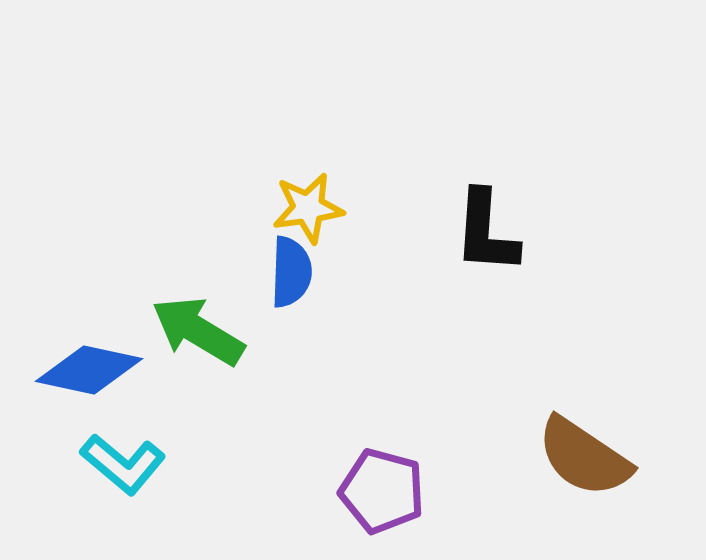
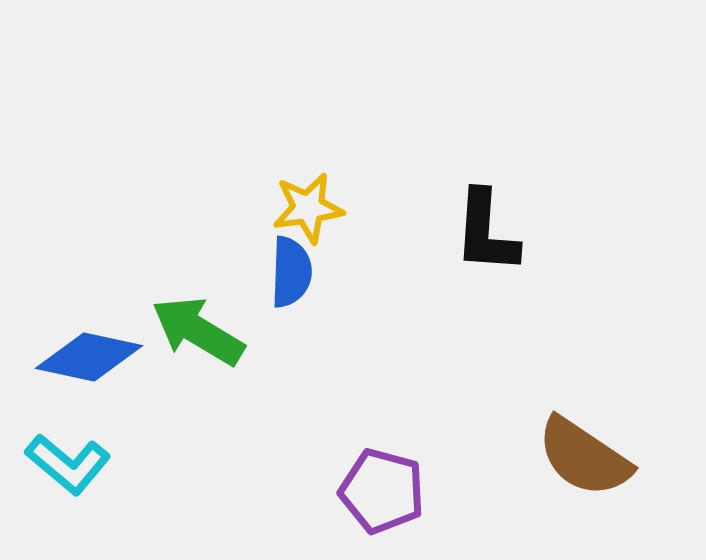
blue diamond: moved 13 px up
cyan L-shape: moved 55 px left
